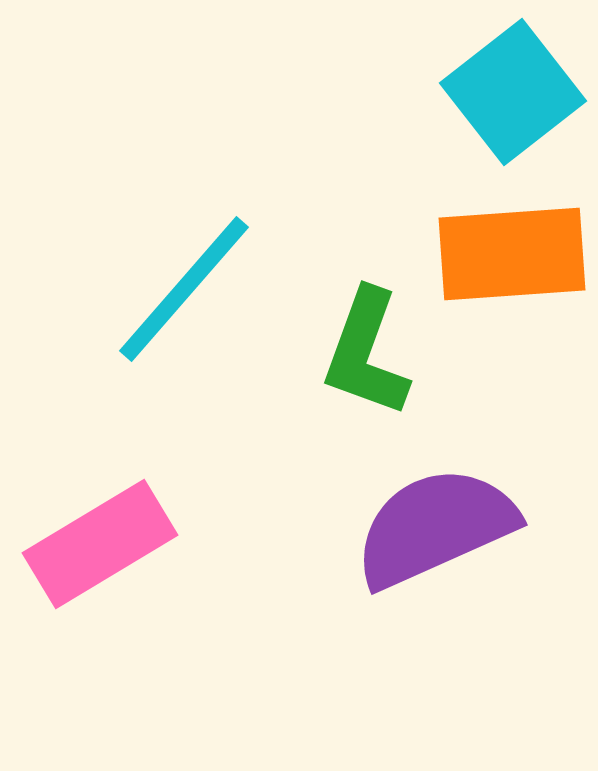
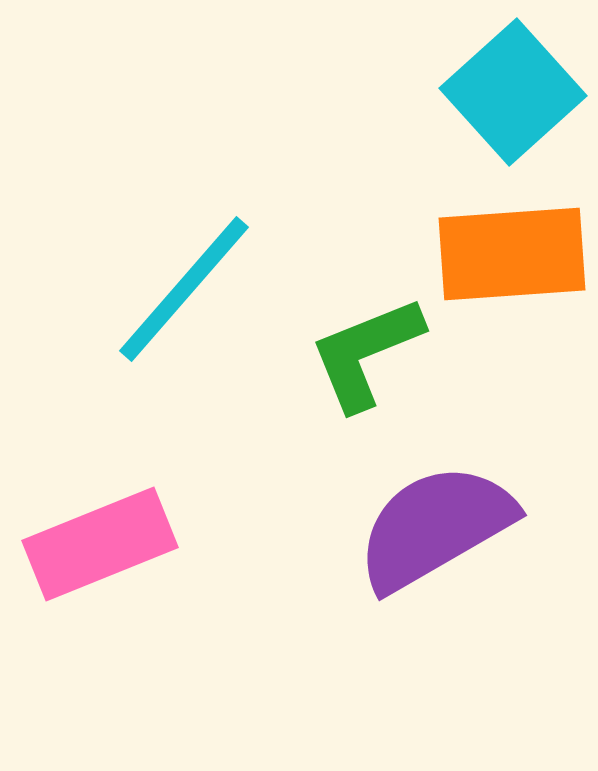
cyan square: rotated 4 degrees counterclockwise
green L-shape: rotated 48 degrees clockwise
purple semicircle: rotated 6 degrees counterclockwise
pink rectangle: rotated 9 degrees clockwise
